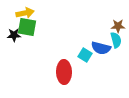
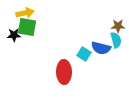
cyan square: moved 1 px left, 1 px up
